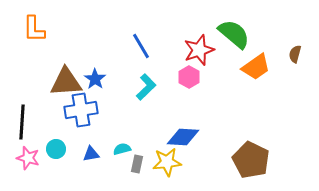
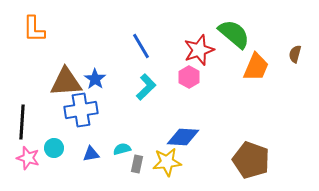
orange trapezoid: rotated 32 degrees counterclockwise
cyan circle: moved 2 px left, 1 px up
brown pentagon: rotated 6 degrees counterclockwise
